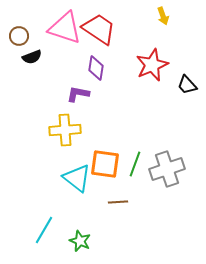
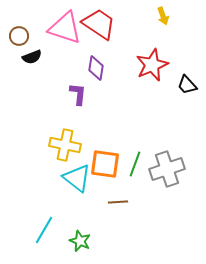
red trapezoid: moved 5 px up
purple L-shape: rotated 85 degrees clockwise
yellow cross: moved 15 px down; rotated 16 degrees clockwise
